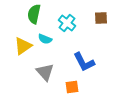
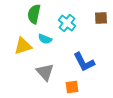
yellow triangle: rotated 18 degrees clockwise
